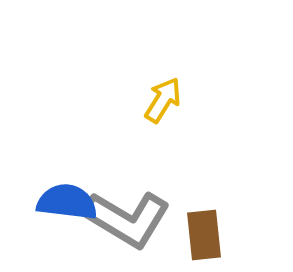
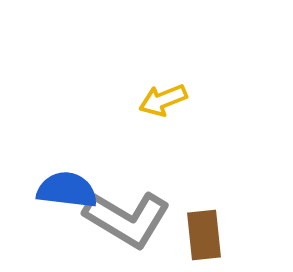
yellow arrow: rotated 144 degrees counterclockwise
blue semicircle: moved 12 px up
